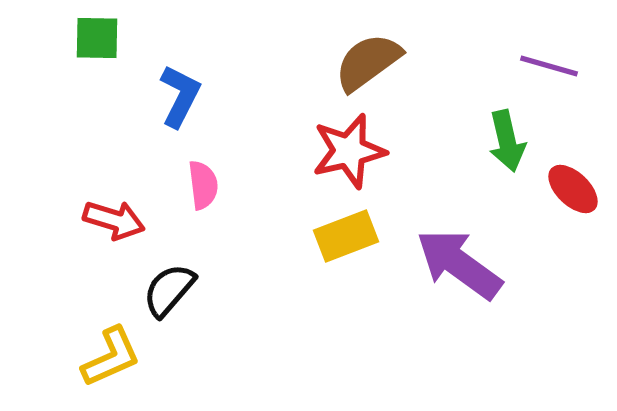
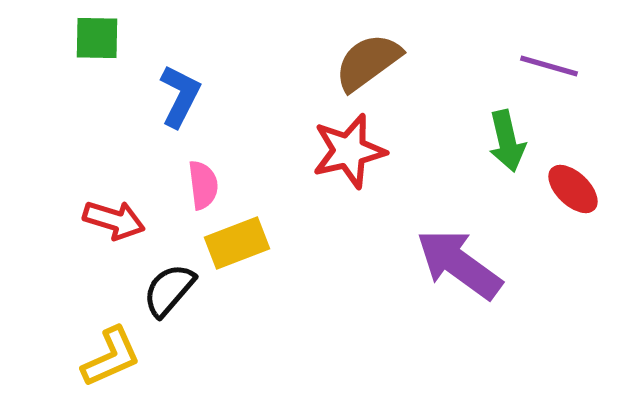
yellow rectangle: moved 109 px left, 7 px down
